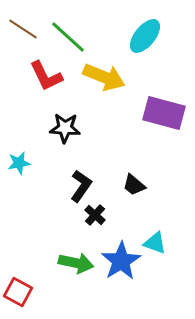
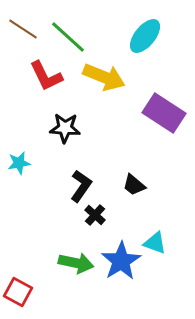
purple rectangle: rotated 18 degrees clockwise
